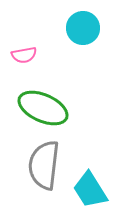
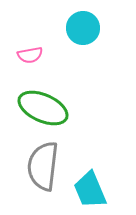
pink semicircle: moved 6 px right
gray semicircle: moved 1 px left, 1 px down
cyan trapezoid: rotated 9 degrees clockwise
